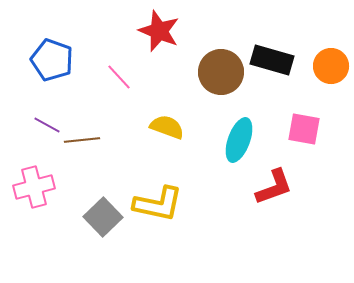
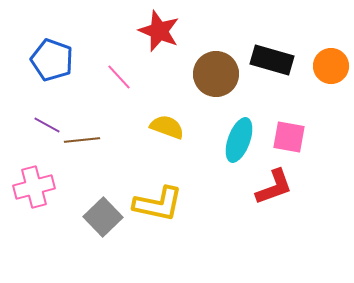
brown circle: moved 5 px left, 2 px down
pink square: moved 15 px left, 8 px down
